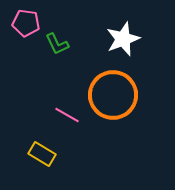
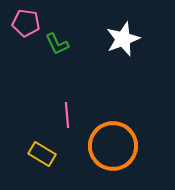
orange circle: moved 51 px down
pink line: rotated 55 degrees clockwise
